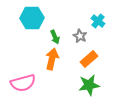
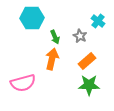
orange rectangle: moved 2 px left, 2 px down
green star: rotated 10 degrees clockwise
